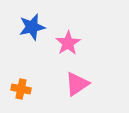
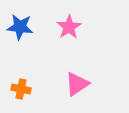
blue star: moved 12 px left; rotated 20 degrees clockwise
pink star: moved 1 px right, 16 px up
